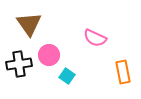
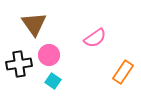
brown triangle: moved 5 px right
pink semicircle: rotated 60 degrees counterclockwise
orange rectangle: rotated 45 degrees clockwise
cyan square: moved 14 px left, 5 px down
